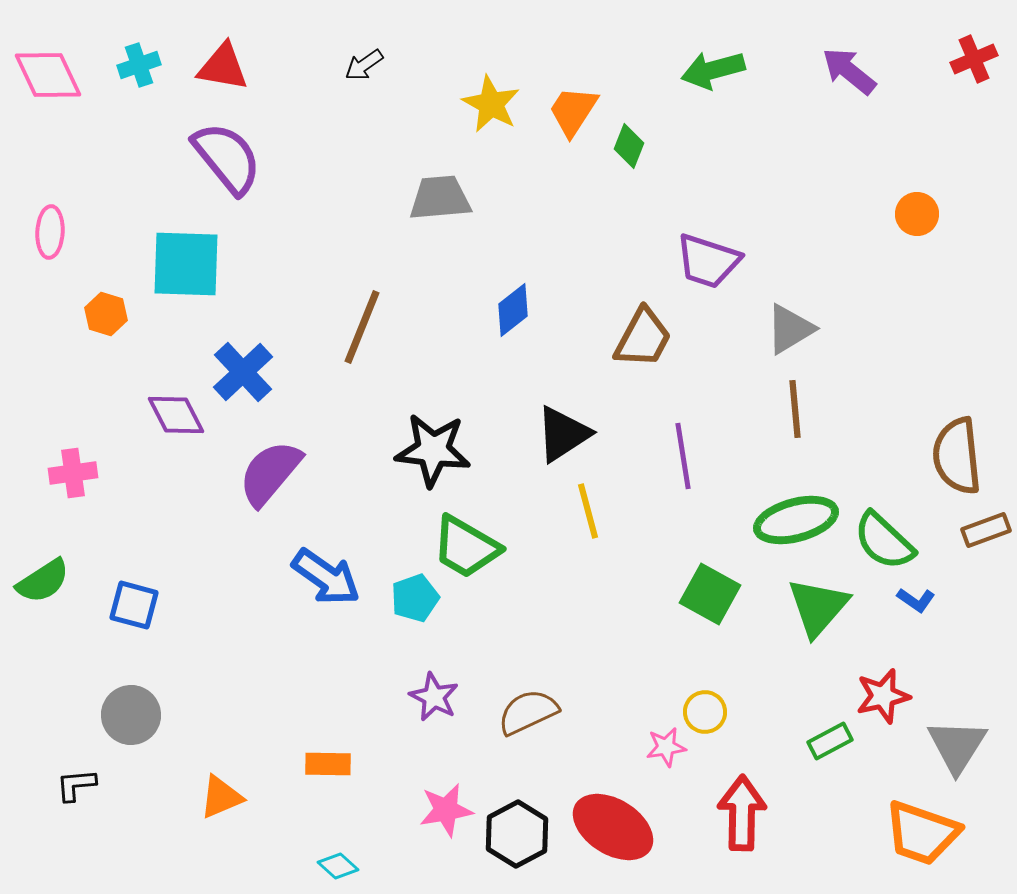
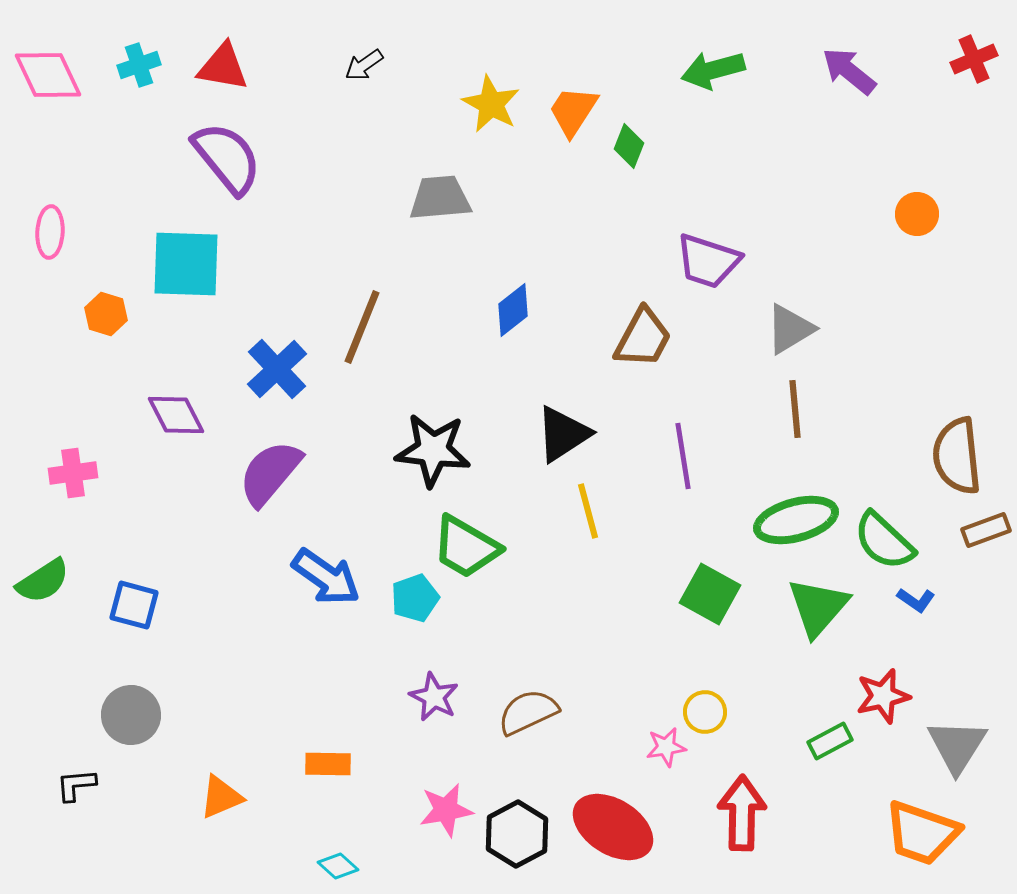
blue cross at (243, 372): moved 34 px right, 3 px up
